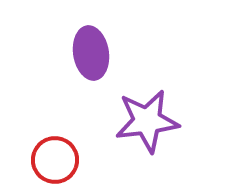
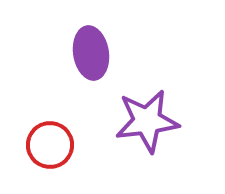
red circle: moved 5 px left, 15 px up
